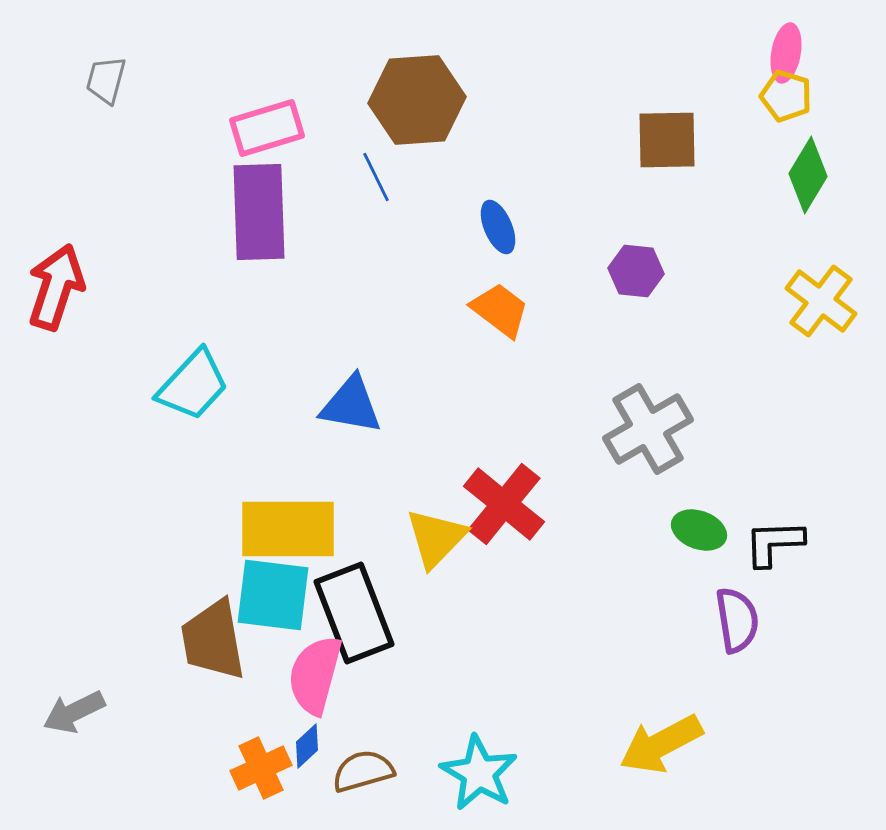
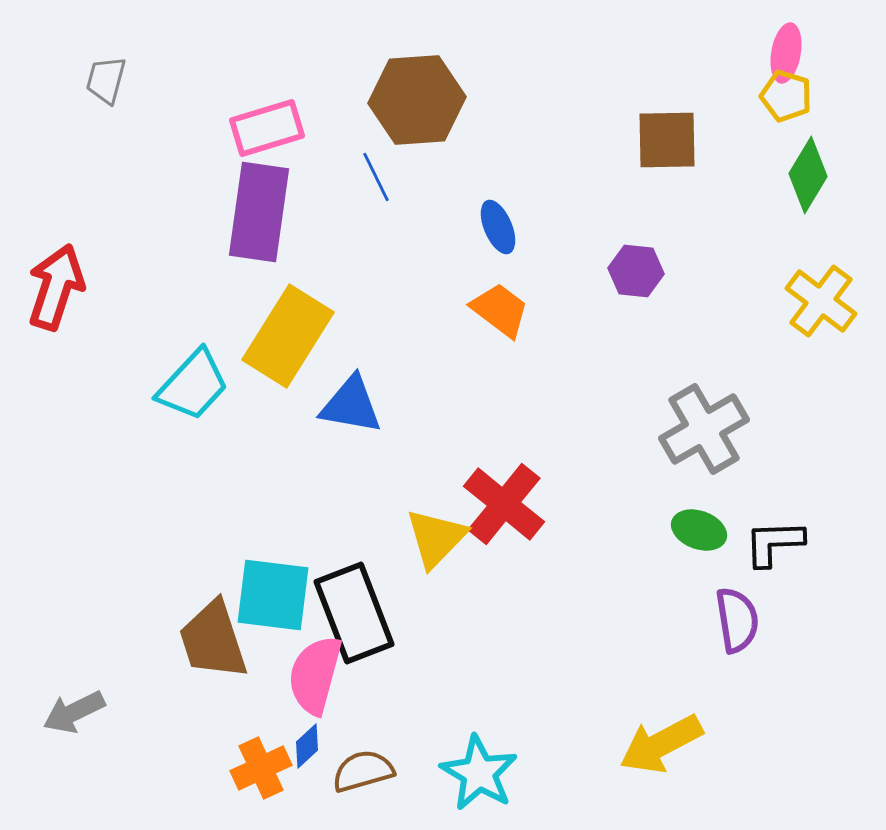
purple rectangle: rotated 10 degrees clockwise
gray cross: moved 56 px right
yellow rectangle: moved 193 px up; rotated 58 degrees counterclockwise
brown trapezoid: rotated 8 degrees counterclockwise
